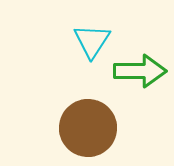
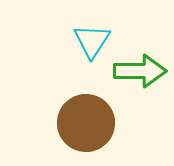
brown circle: moved 2 px left, 5 px up
